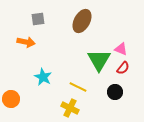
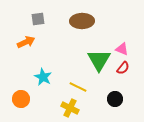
brown ellipse: rotated 60 degrees clockwise
orange arrow: rotated 36 degrees counterclockwise
pink triangle: moved 1 px right
black circle: moved 7 px down
orange circle: moved 10 px right
